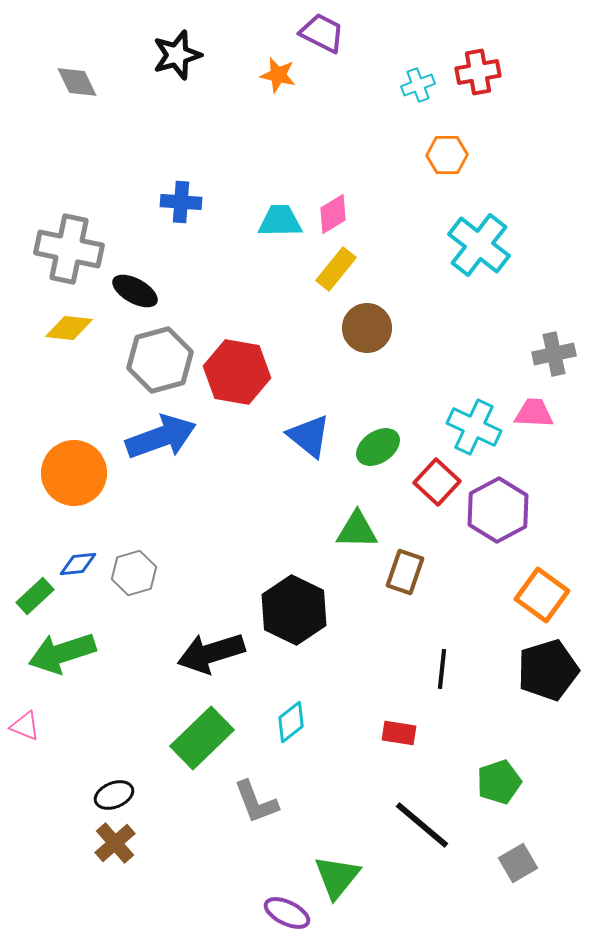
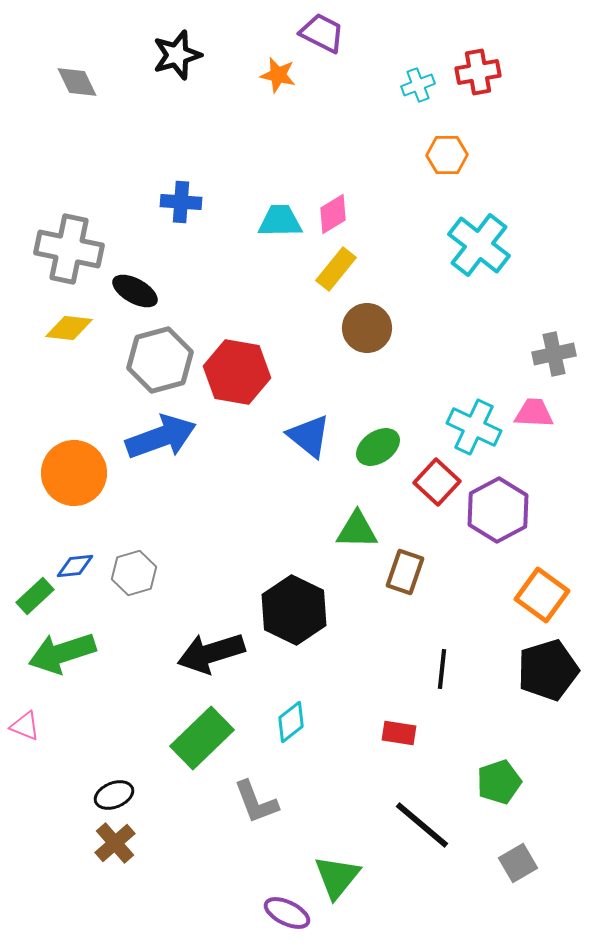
blue diamond at (78, 564): moved 3 px left, 2 px down
